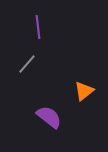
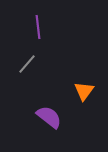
orange triangle: rotated 15 degrees counterclockwise
